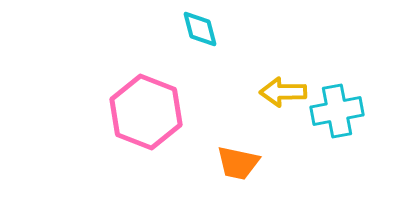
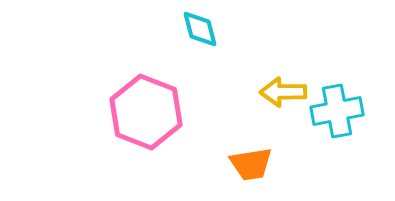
orange trapezoid: moved 13 px right, 1 px down; rotated 21 degrees counterclockwise
